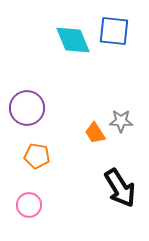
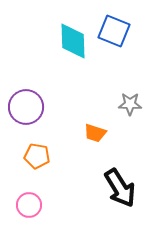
blue square: rotated 16 degrees clockwise
cyan diamond: moved 1 px down; rotated 21 degrees clockwise
purple circle: moved 1 px left, 1 px up
gray star: moved 9 px right, 17 px up
orange trapezoid: rotated 40 degrees counterclockwise
